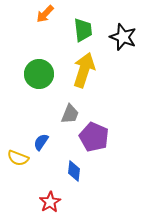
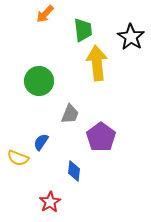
black star: moved 8 px right; rotated 12 degrees clockwise
yellow arrow: moved 13 px right, 7 px up; rotated 24 degrees counterclockwise
green circle: moved 7 px down
purple pentagon: moved 7 px right; rotated 12 degrees clockwise
